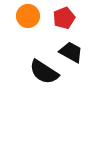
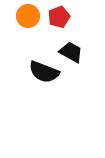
red pentagon: moved 5 px left, 1 px up
black semicircle: rotated 12 degrees counterclockwise
